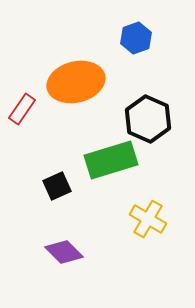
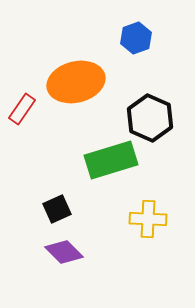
black hexagon: moved 2 px right, 1 px up
black square: moved 23 px down
yellow cross: rotated 27 degrees counterclockwise
